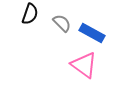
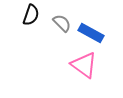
black semicircle: moved 1 px right, 1 px down
blue rectangle: moved 1 px left
